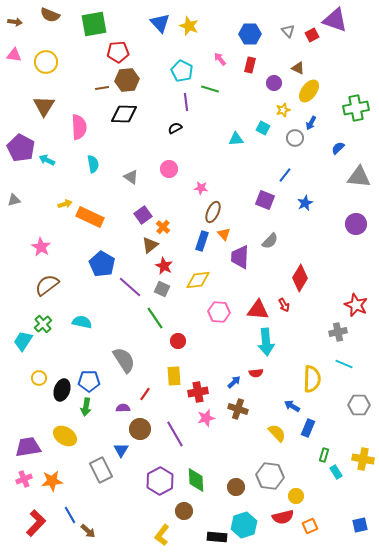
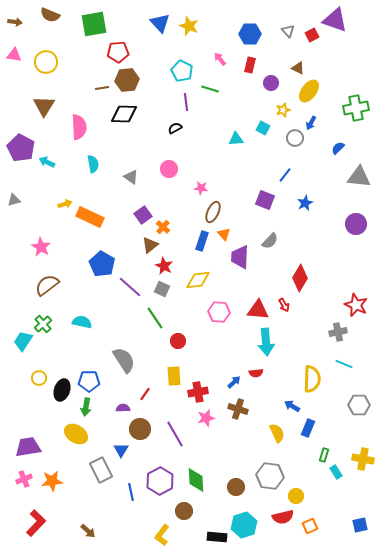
purple circle at (274, 83): moved 3 px left
cyan arrow at (47, 160): moved 2 px down
yellow semicircle at (277, 433): rotated 18 degrees clockwise
yellow ellipse at (65, 436): moved 11 px right, 2 px up
blue line at (70, 515): moved 61 px right, 23 px up; rotated 18 degrees clockwise
